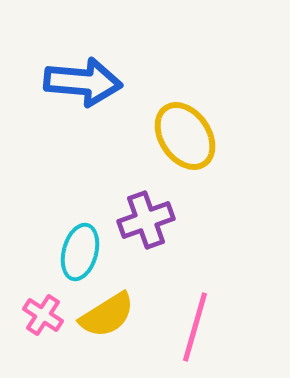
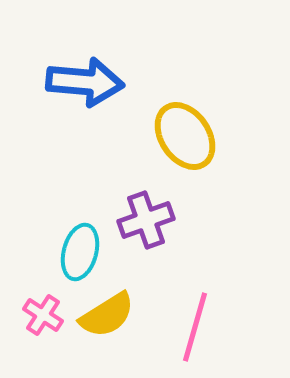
blue arrow: moved 2 px right
